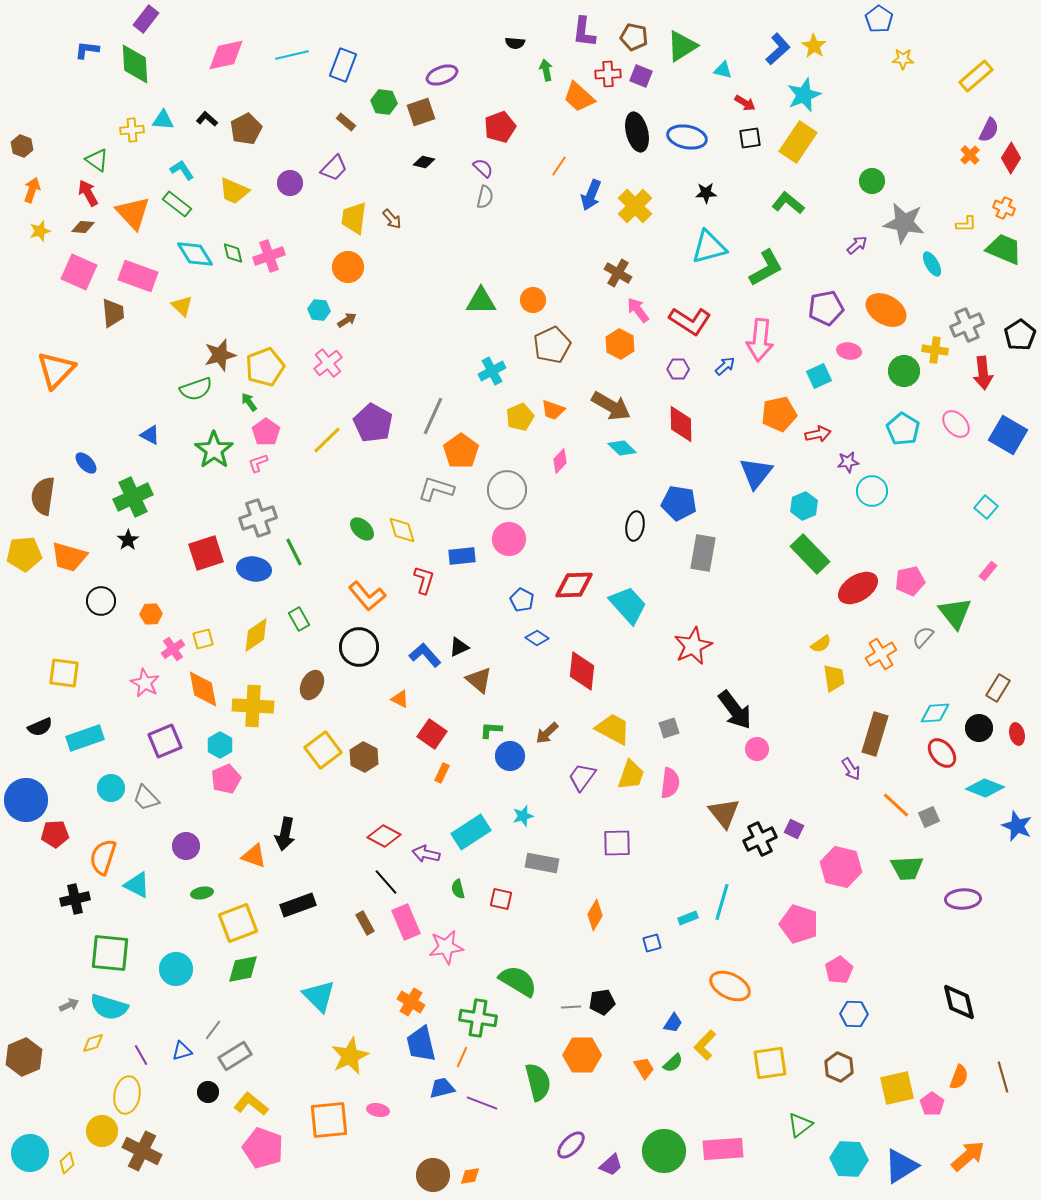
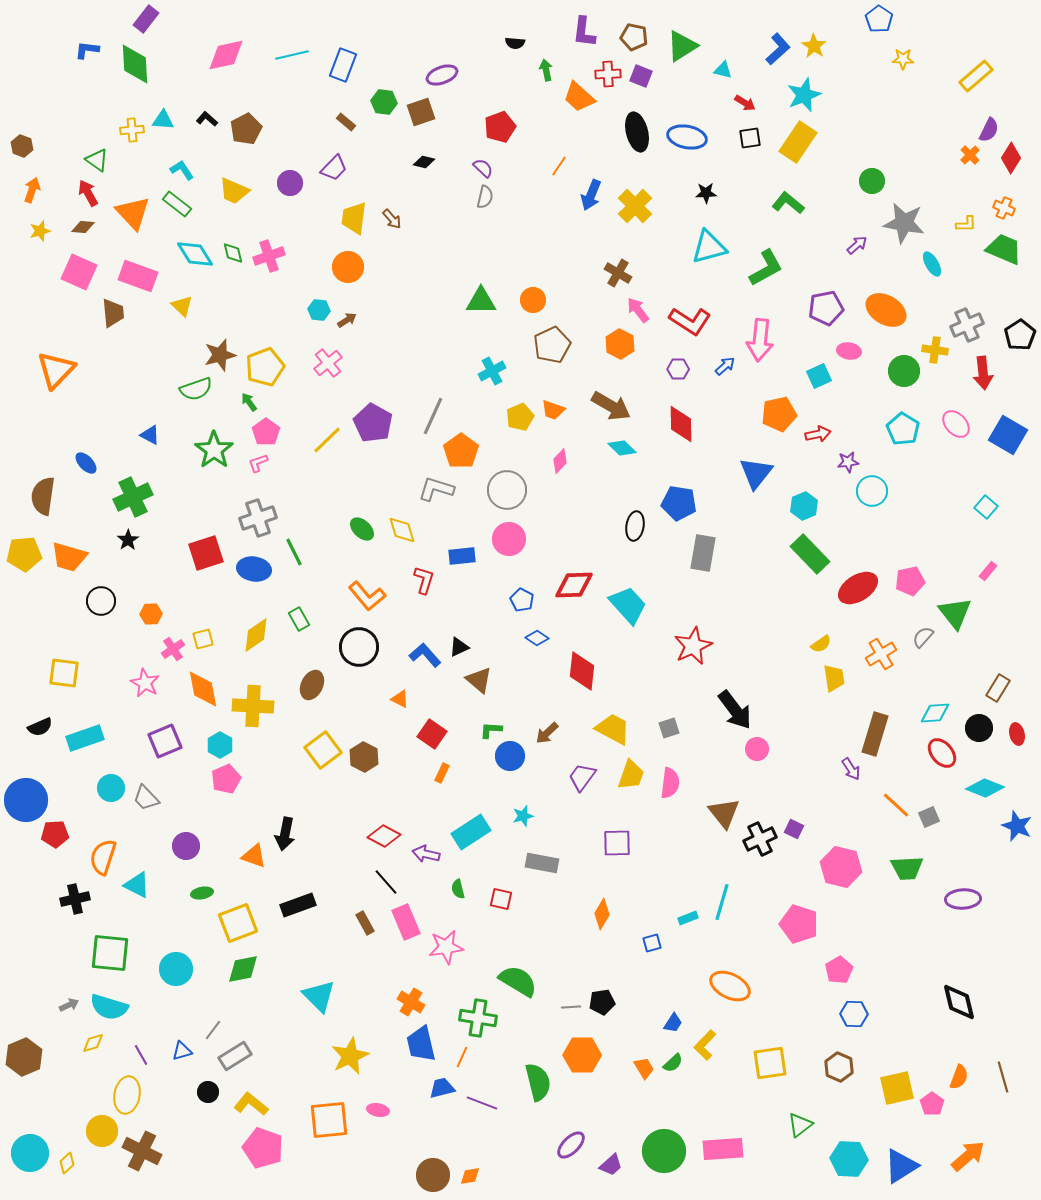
orange diamond at (595, 915): moved 7 px right, 1 px up
